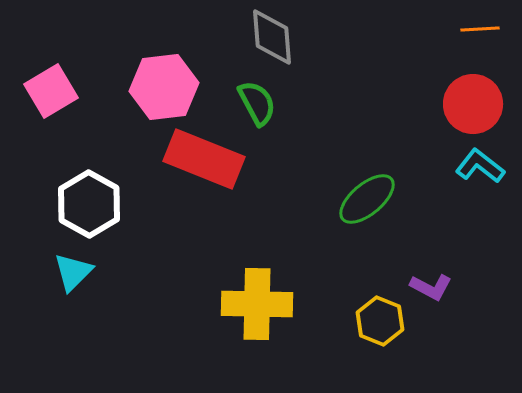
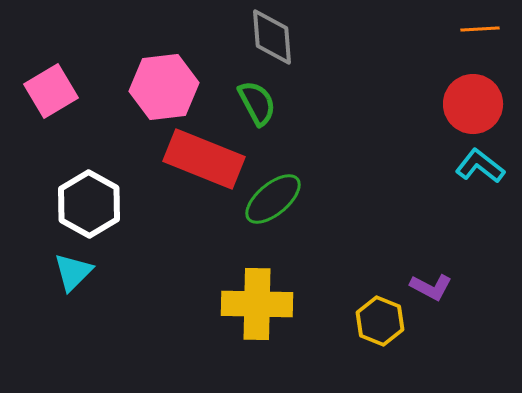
green ellipse: moved 94 px left
